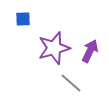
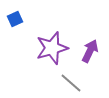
blue square: moved 8 px left; rotated 21 degrees counterclockwise
purple star: moved 2 px left
